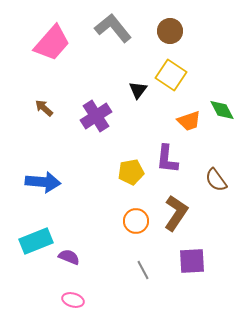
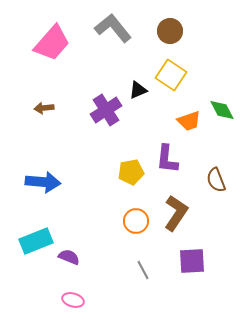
black triangle: rotated 30 degrees clockwise
brown arrow: rotated 48 degrees counterclockwise
purple cross: moved 10 px right, 6 px up
brown semicircle: rotated 15 degrees clockwise
